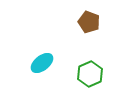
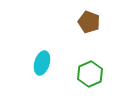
cyan ellipse: rotated 35 degrees counterclockwise
